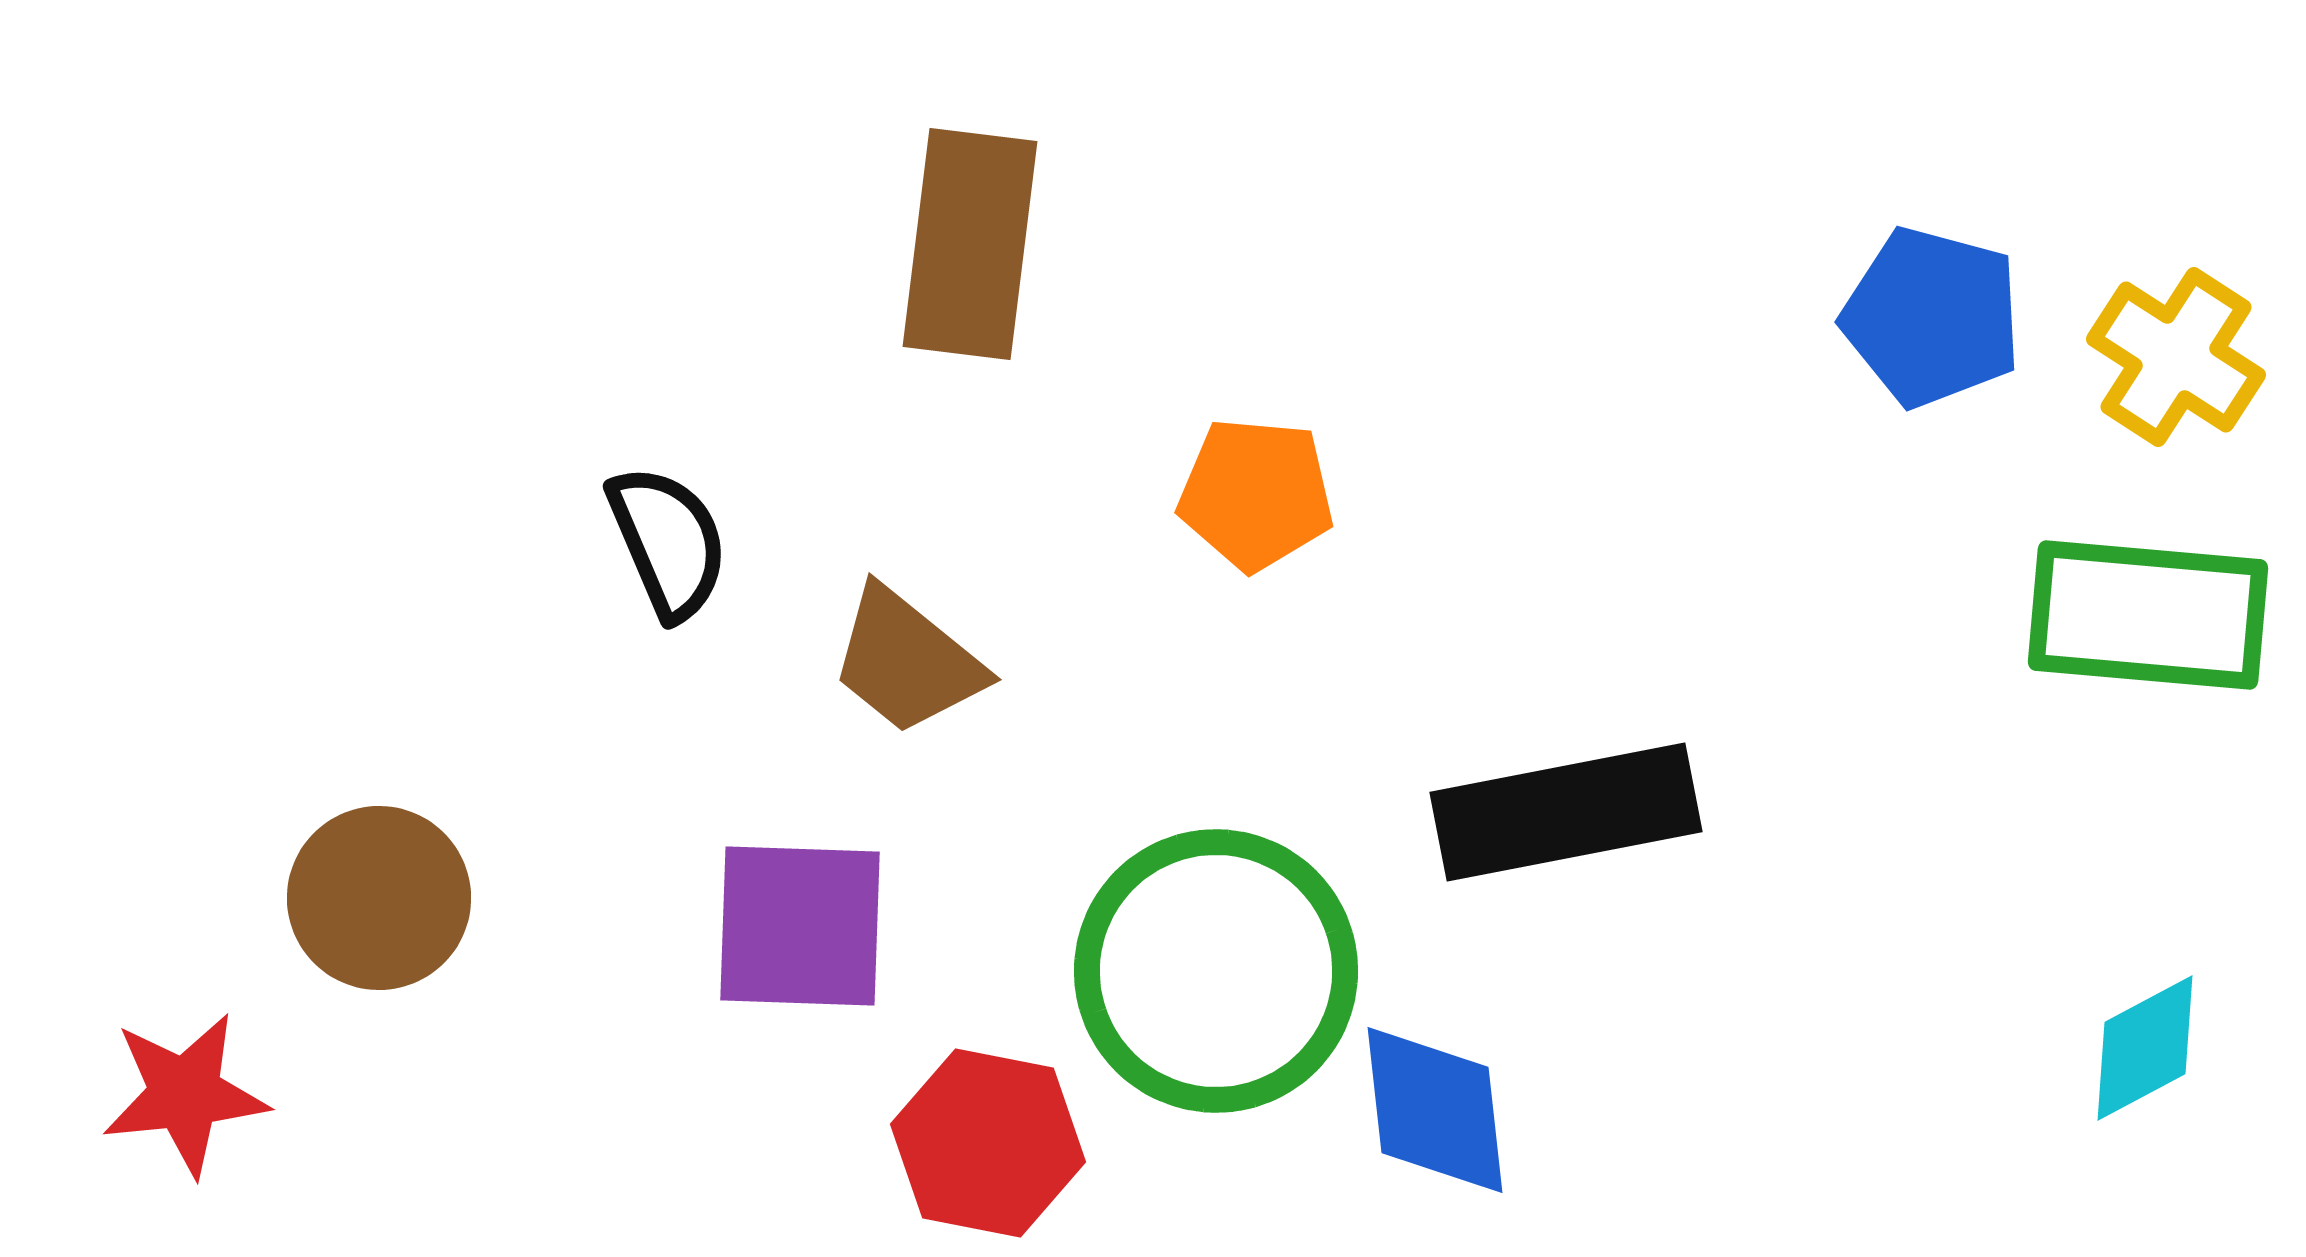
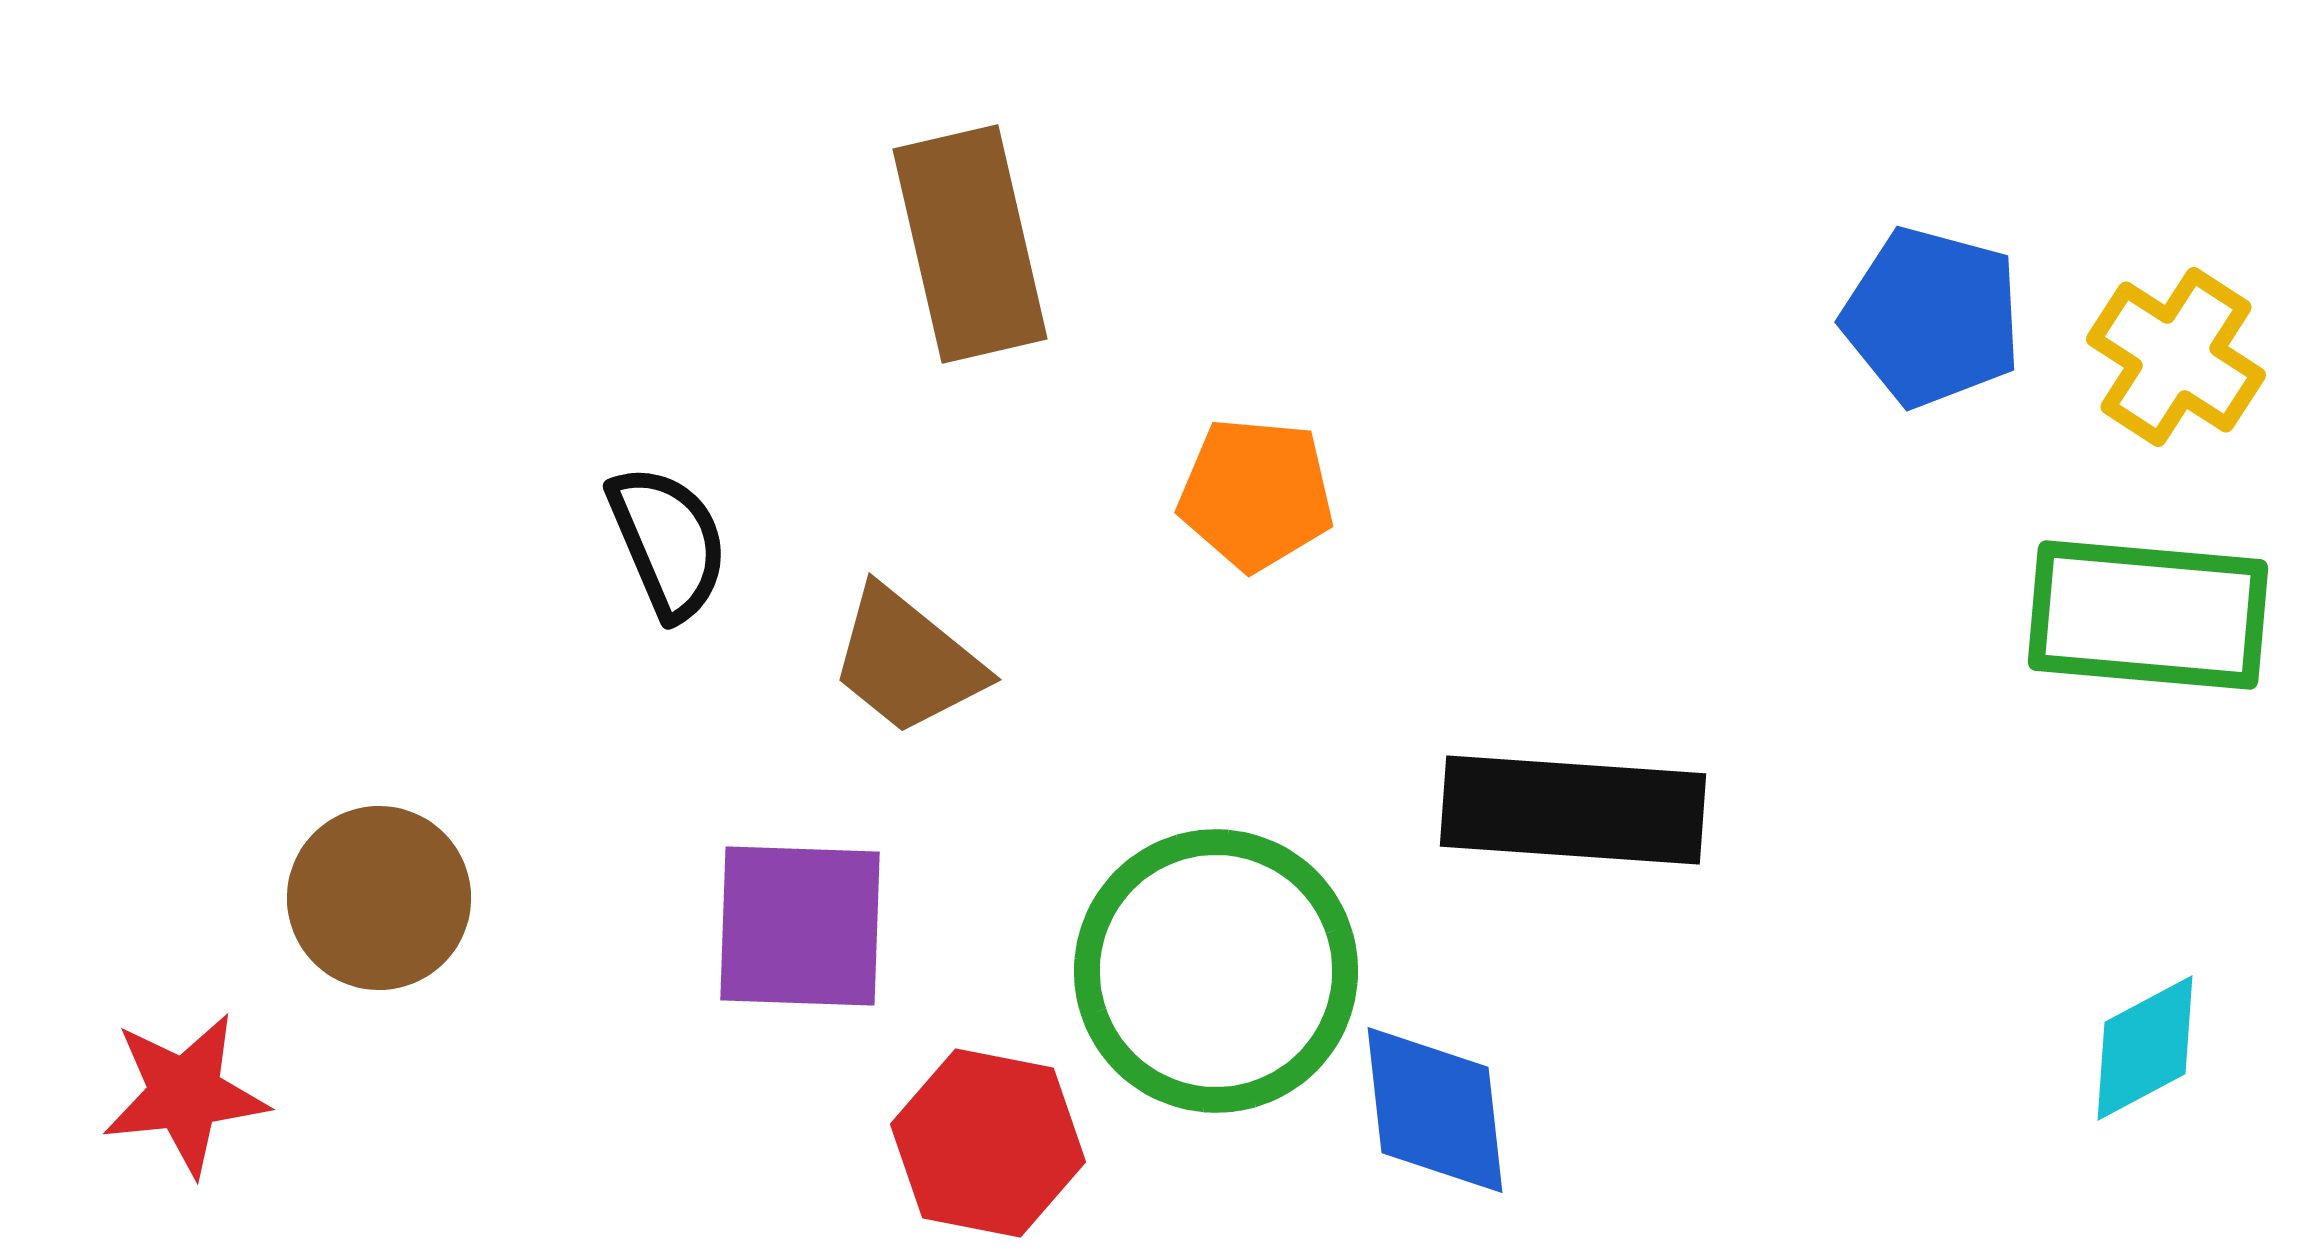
brown rectangle: rotated 20 degrees counterclockwise
black rectangle: moved 7 px right, 2 px up; rotated 15 degrees clockwise
